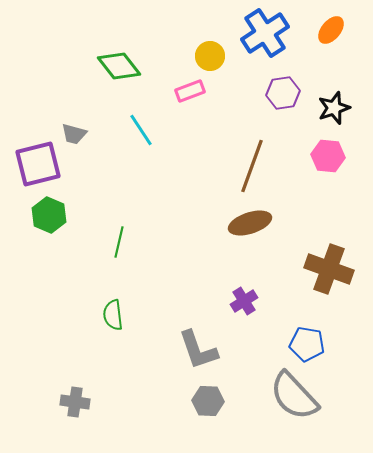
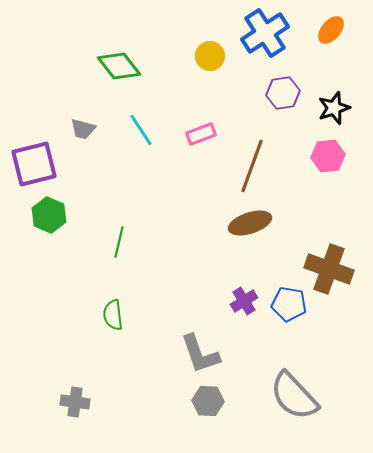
pink rectangle: moved 11 px right, 43 px down
gray trapezoid: moved 9 px right, 5 px up
pink hexagon: rotated 12 degrees counterclockwise
purple square: moved 4 px left
blue pentagon: moved 18 px left, 40 px up
gray L-shape: moved 2 px right, 4 px down
